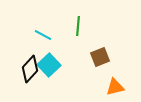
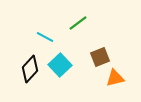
green line: moved 3 px up; rotated 48 degrees clockwise
cyan line: moved 2 px right, 2 px down
cyan square: moved 11 px right
orange triangle: moved 9 px up
